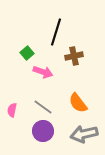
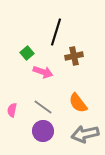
gray arrow: moved 1 px right
